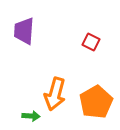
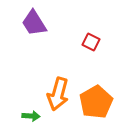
purple trapezoid: moved 10 px right, 8 px up; rotated 36 degrees counterclockwise
orange arrow: moved 3 px right
